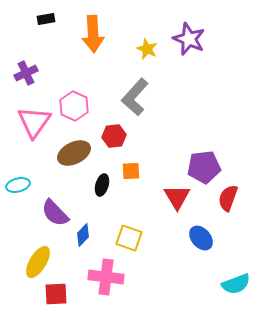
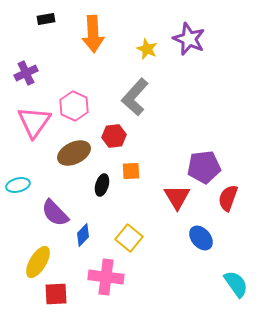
yellow square: rotated 20 degrees clockwise
cyan semicircle: rotated 104 degrees counterclockwise
